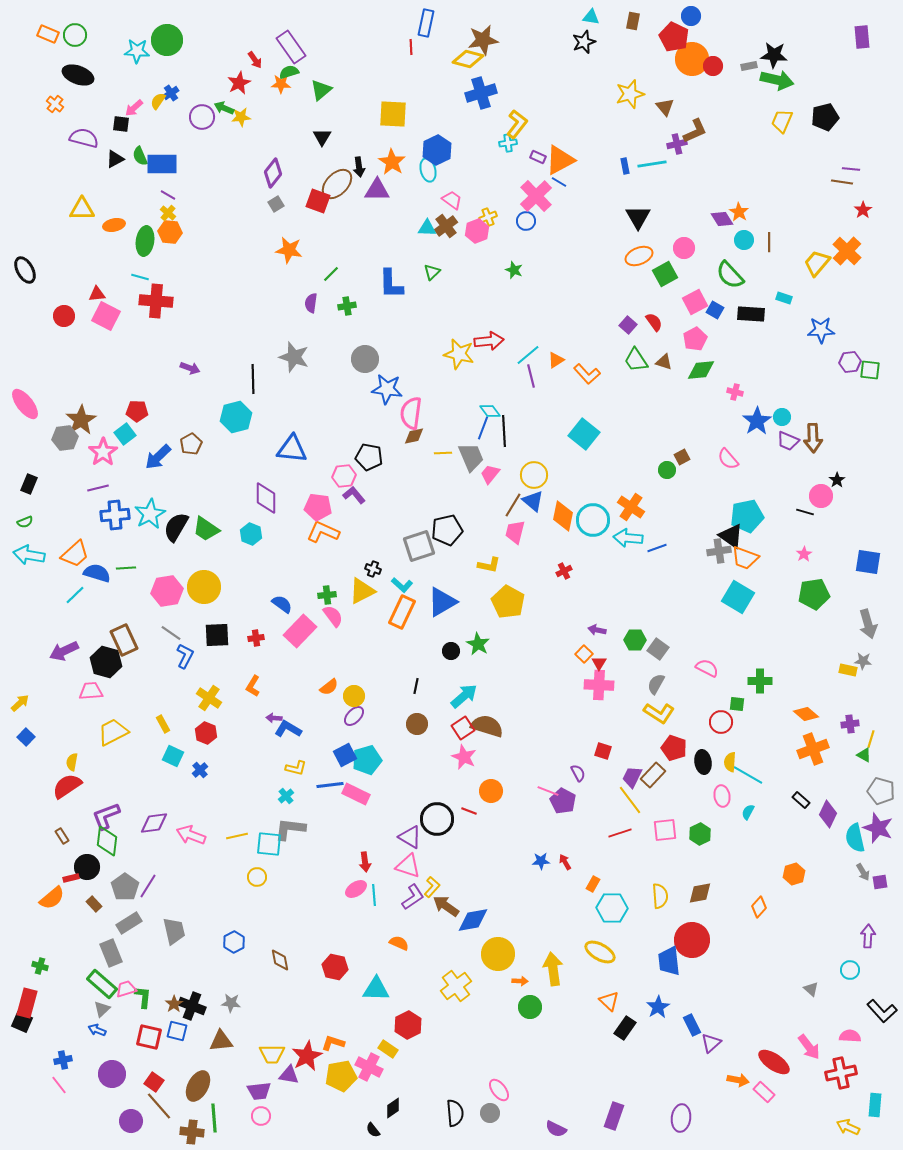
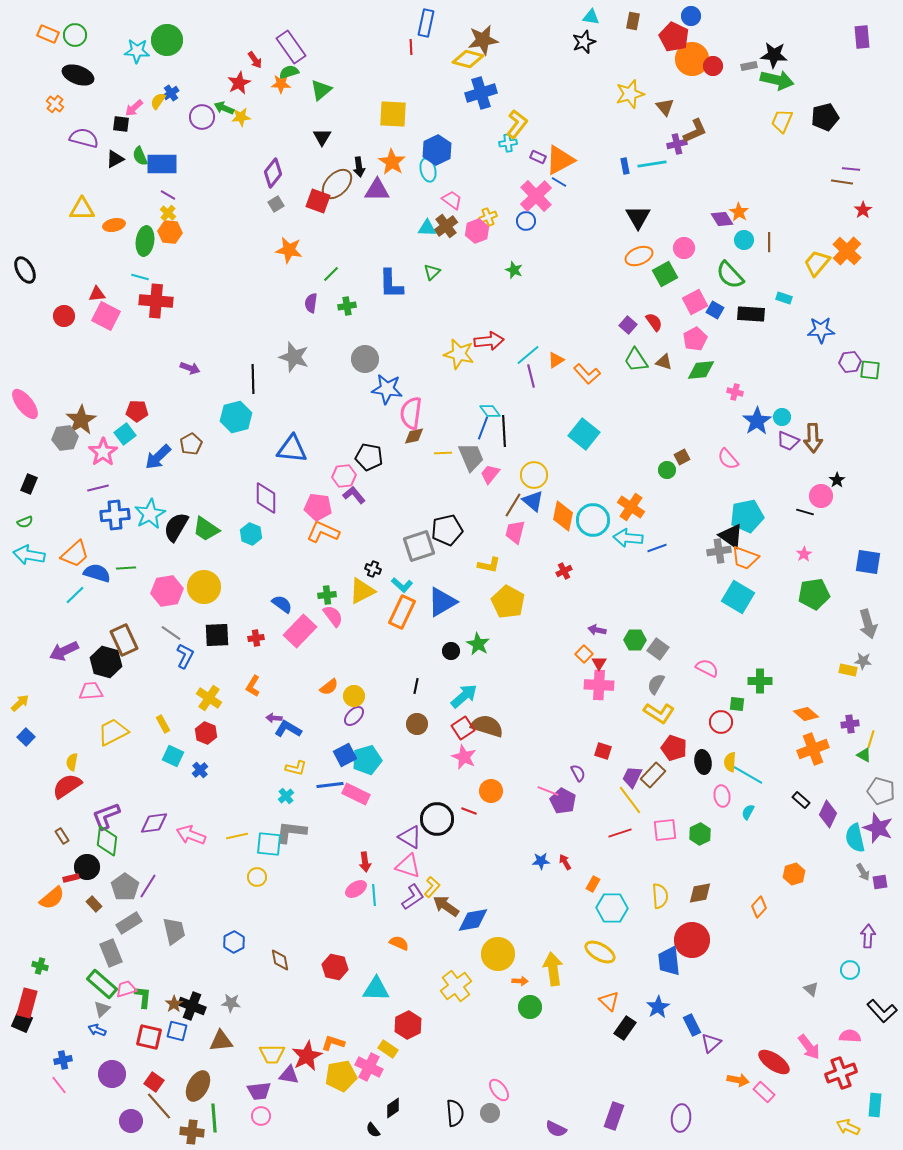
gray L-shape at (290, 829): moved 1 px right, 3 px down
red cross at (841, 1073): rotated 8 degrees counterclockwise
